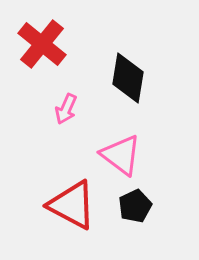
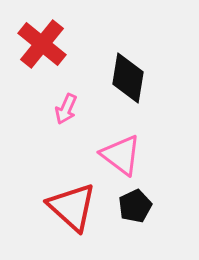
red triangle: moved 2 px down; rotated 14 degrees clockwise
